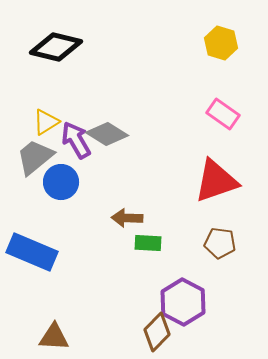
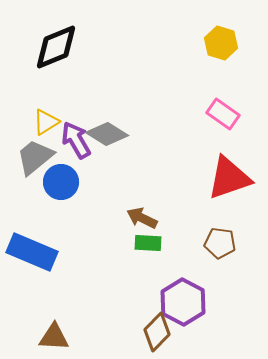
black diamond: rotated 36 degrees counterclockwise
red triangle: moved 13 px right, 3 px up
brown arrow: moved 15 px right; rotated 24 degrees clockwise
